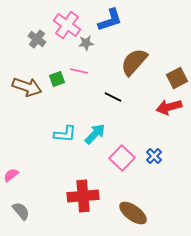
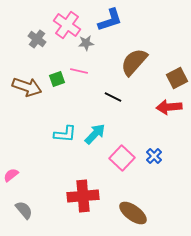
red arrow: rotated 10 degrees clockwise
gray semicircle: moved 3 px right, 1 px up
